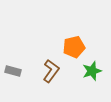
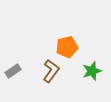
orange pentagon: moved 7 px left
gray rectangle: rotated 49 degrees counterclockwise
